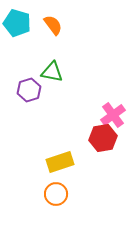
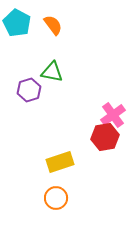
cyan pentagon: rotated 12 degrees clockwise
red hexagon: moved 2 px right, 1 px up
orange circle: moved 4 px down
